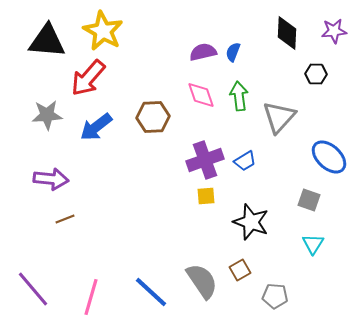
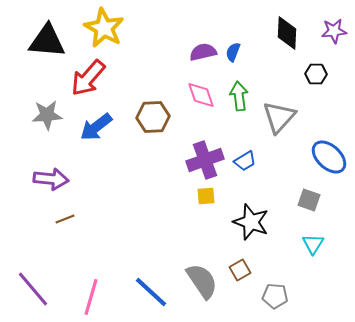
yellow star: moved 1 px right, 3 px up
